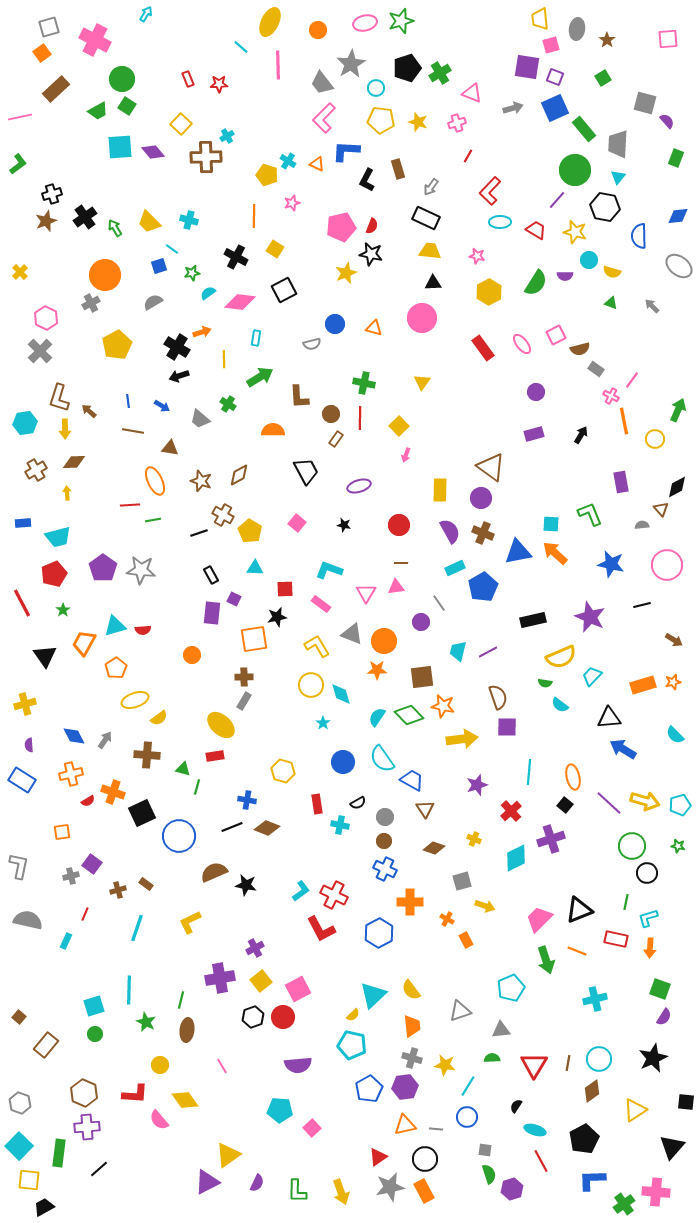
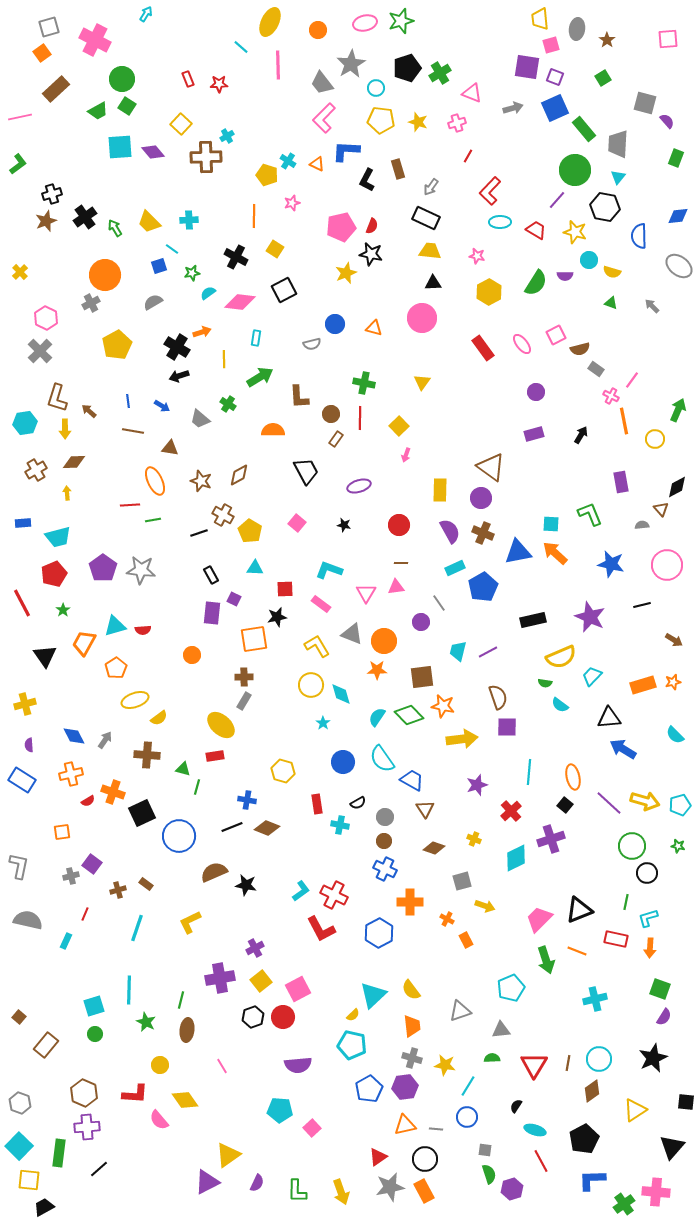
cyan cross at (189, 220): rotated 18 degrees counterclockwise
brown L-shape at (59, 398): moved 2 px left
